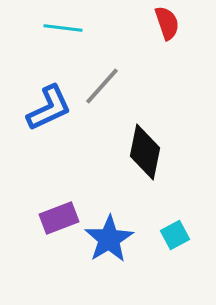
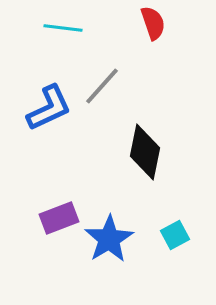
red semicircle: moved 14 px left
